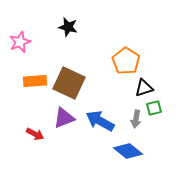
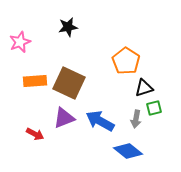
black star: rotated 24 degrees counterclockwise
